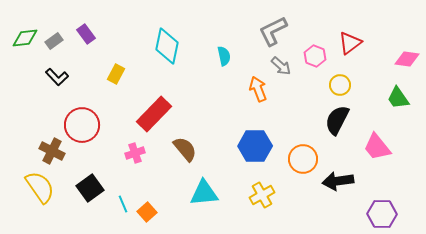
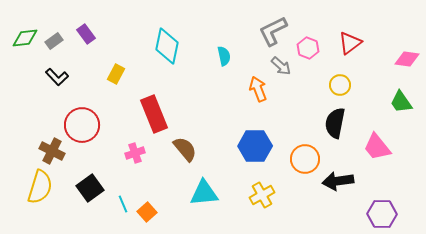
pink hexagon: moved 7 px left, 8 px up
green trapezoid: moved 3 px right, 4 px down
red rectangle: rotated 66 degrees counterclockwise
black semicircle: moved 2 px left, 3 px down; rotated 16 degrees counterclockwise
orange circle: moved 2 px right
yellow semicircle: rotated 52 degrees clockwise
